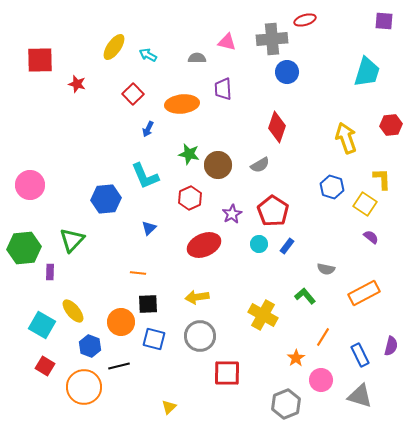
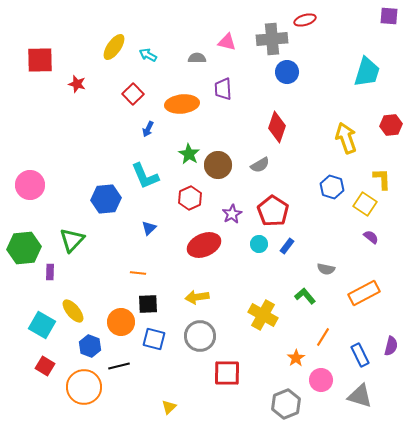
purple square at (384, 21): moved 5 px right, 5 px up
green star at (189, 154): rotated 20 degrees clockwise
